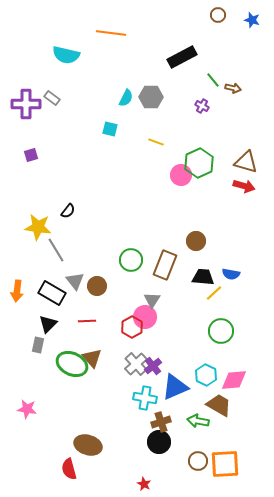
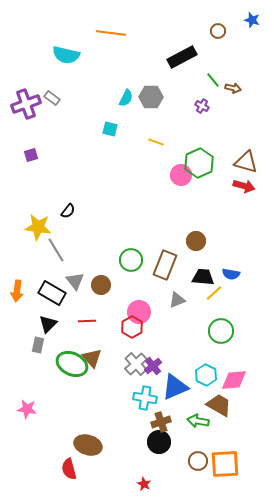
brown circle at (218, 15): moved 16 px down
purple cross at (26, 104): rotated 20 degrees counterclockwise
brown circle at (97, 286): moved 4 px right, 1 px up
gray triangle at (152, 300): moved 25 px right; rotated 36 degrees clockwise
pink circle at (145, 317): moved 6 px left, 5 px up
